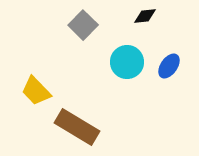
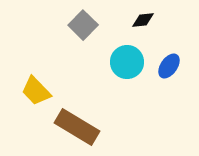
black diamond: moved 2 px left, 4 px down
